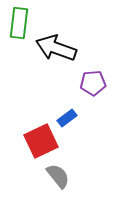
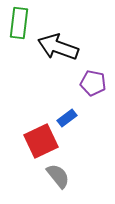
black arrow: moved 2 px right, 1 px up
purple pentagon: rotated 15 degrees clockwise
